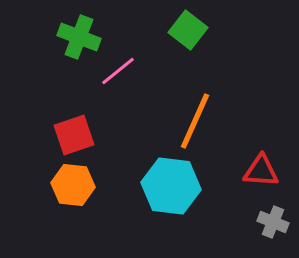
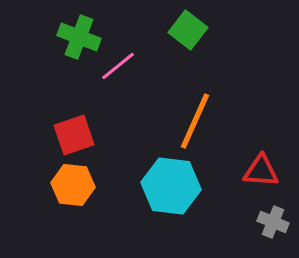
pink line: moved 5 px up
